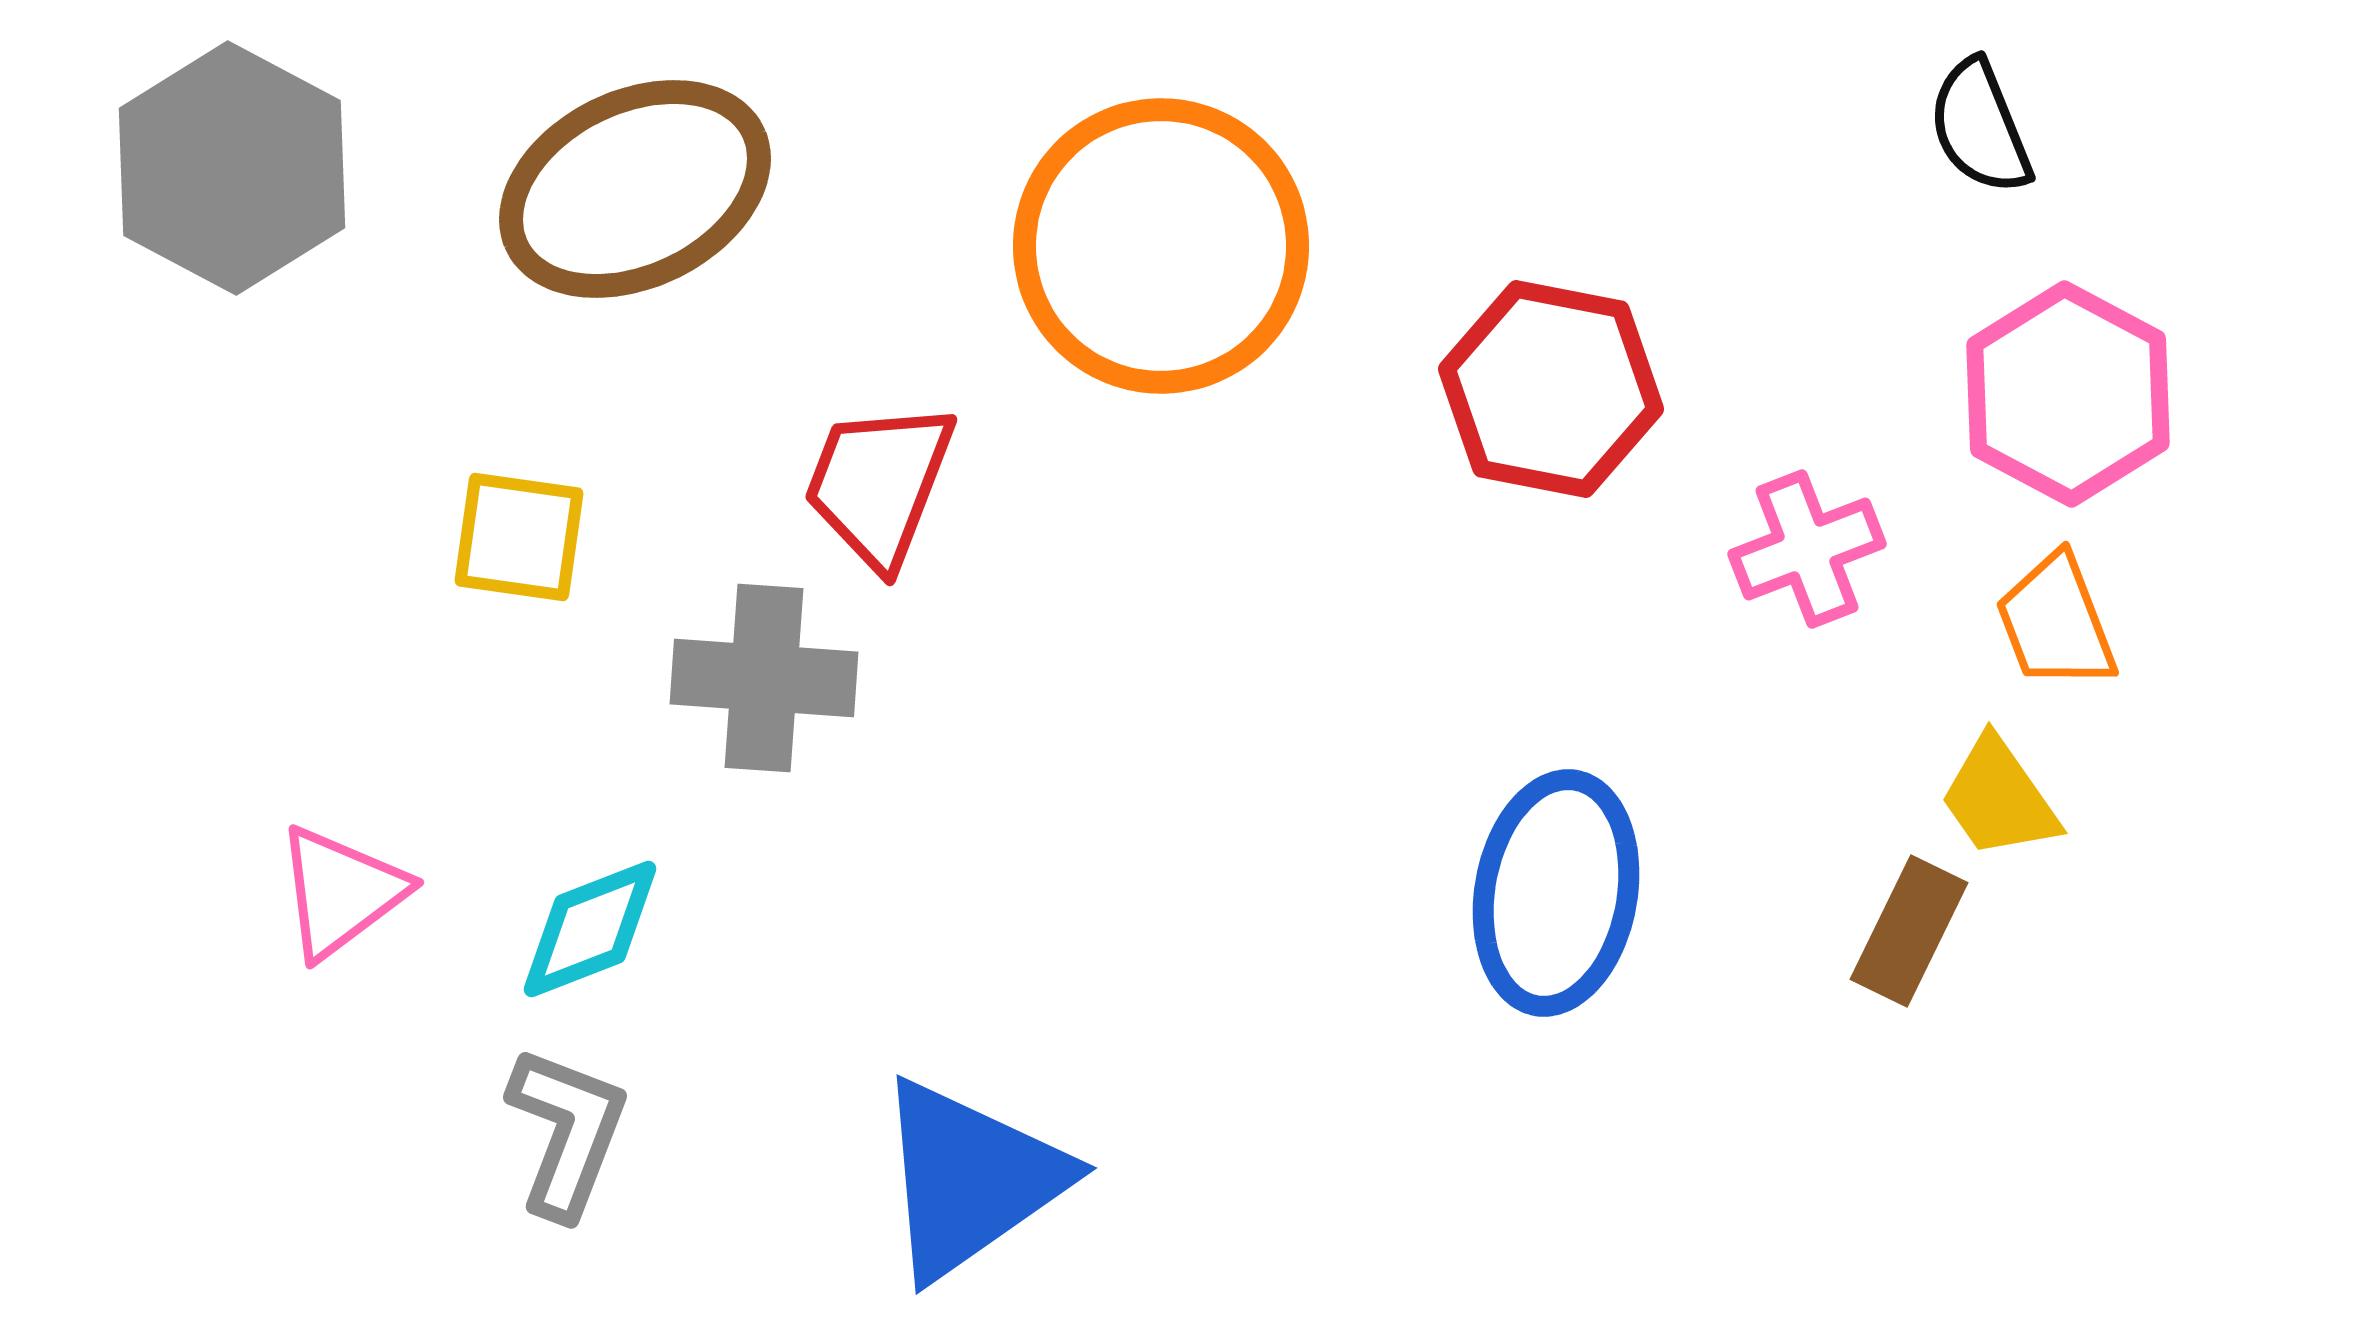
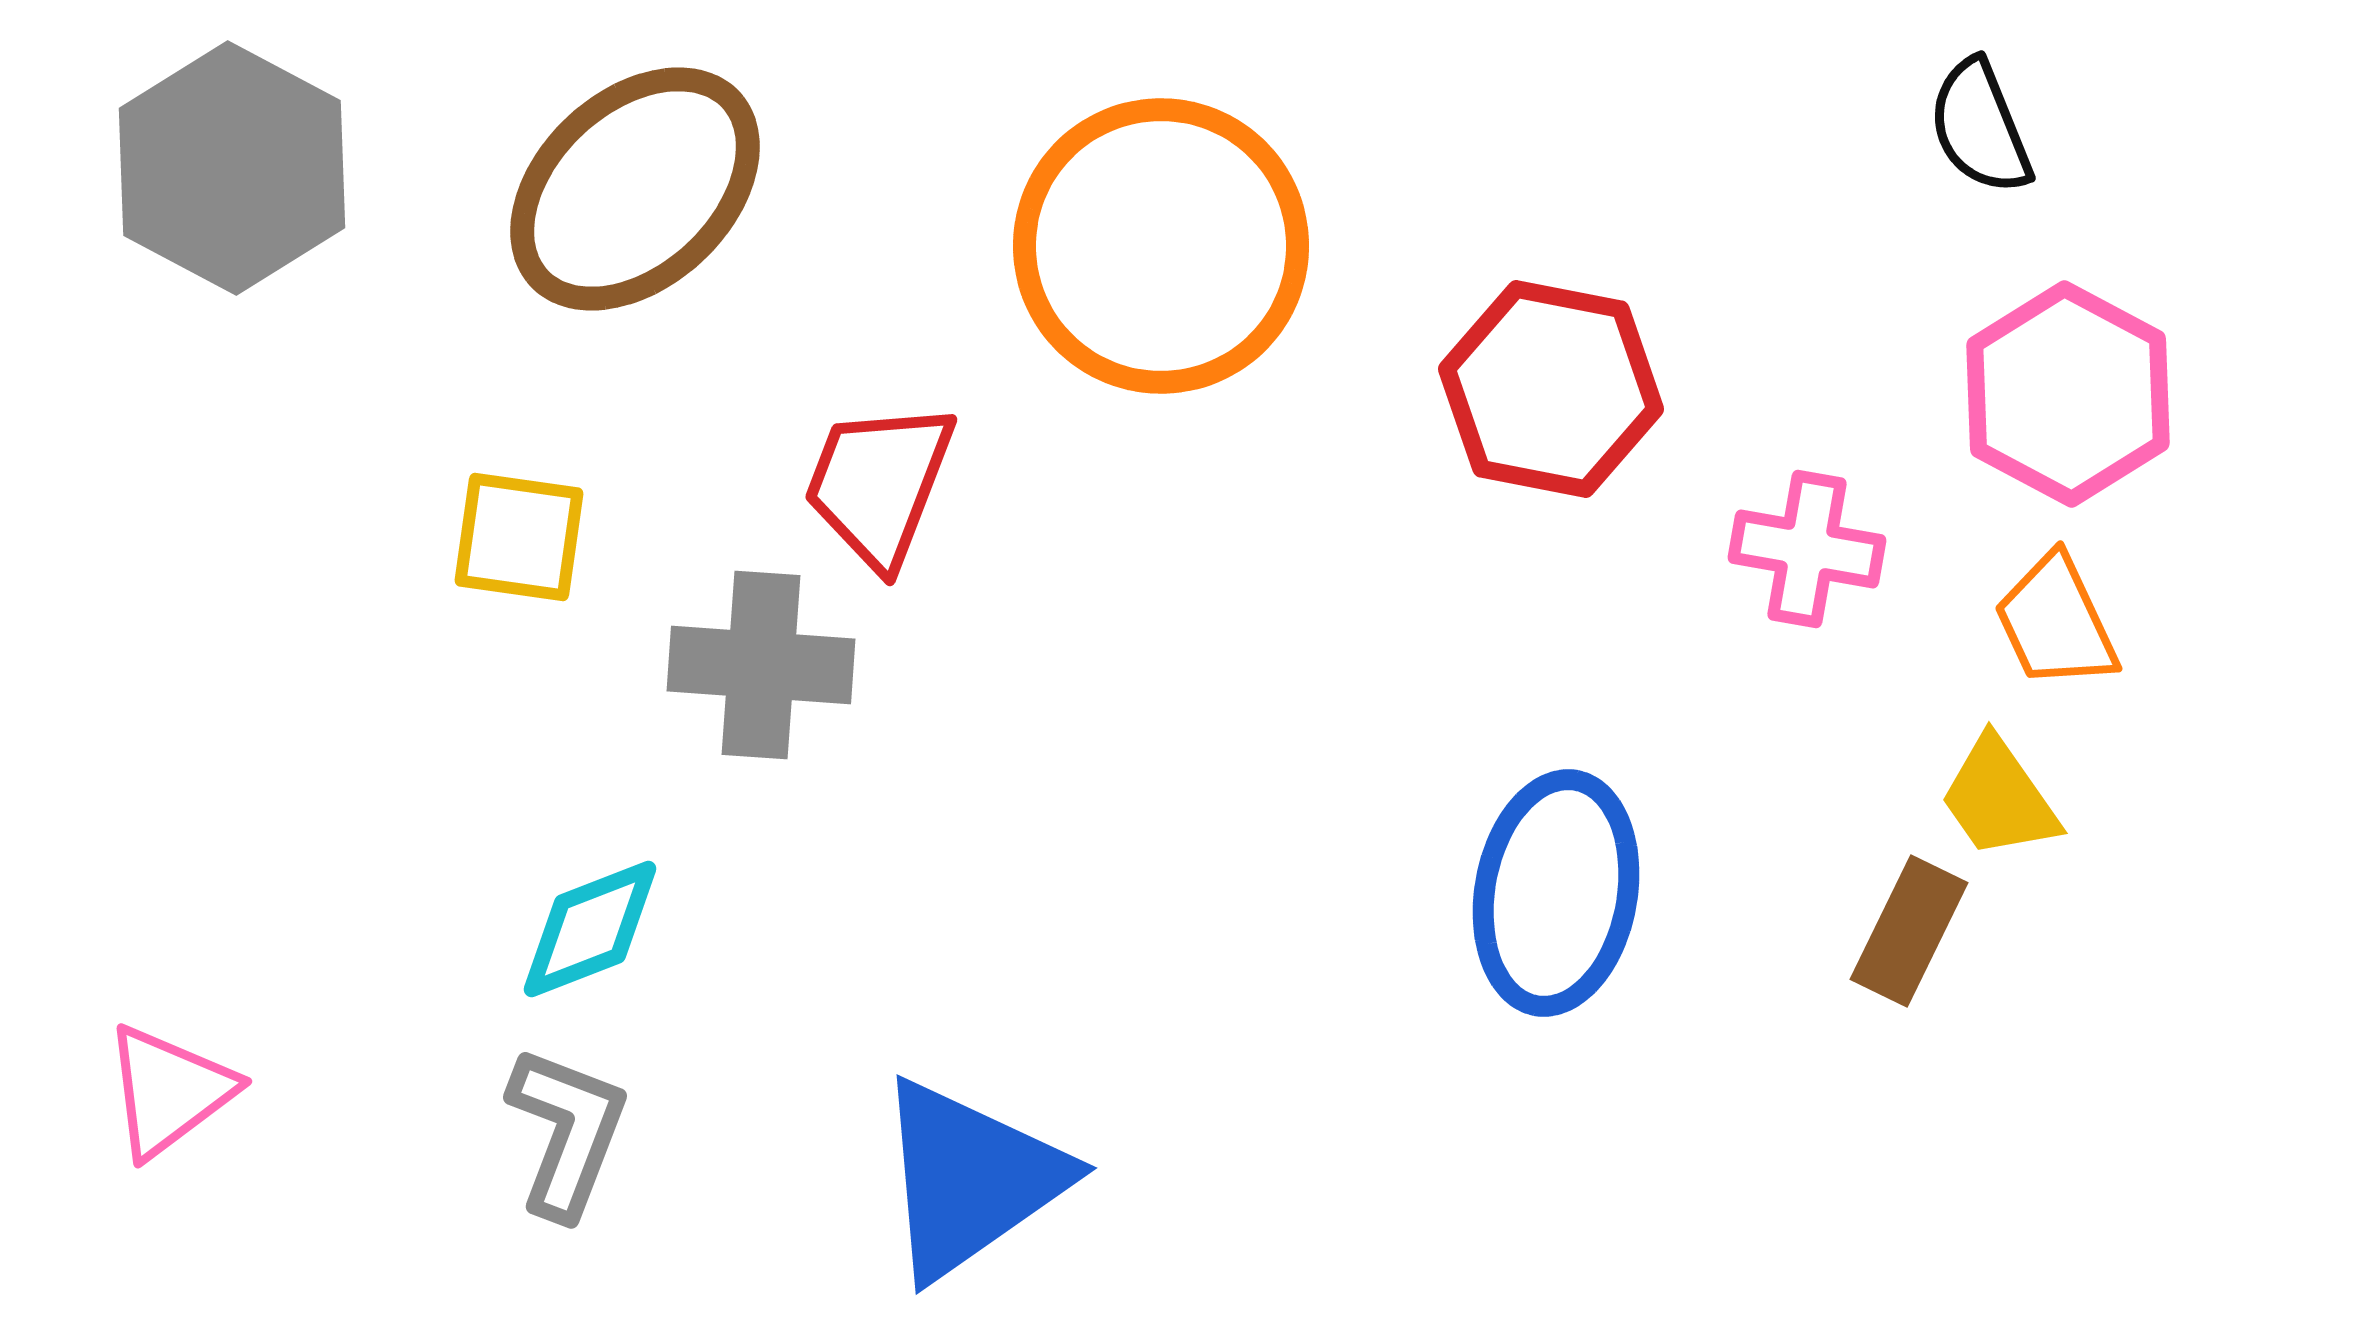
brown ellipse: rotated 17 degrees counterclockwise
pink cross: rotated 31 degrees clockwise
orange trapezoid: rotated 4 degrees counterclockwise
gray cross: moved 3 px left, 13 px up
pink triangle: moved 172 px left, 199 px down
